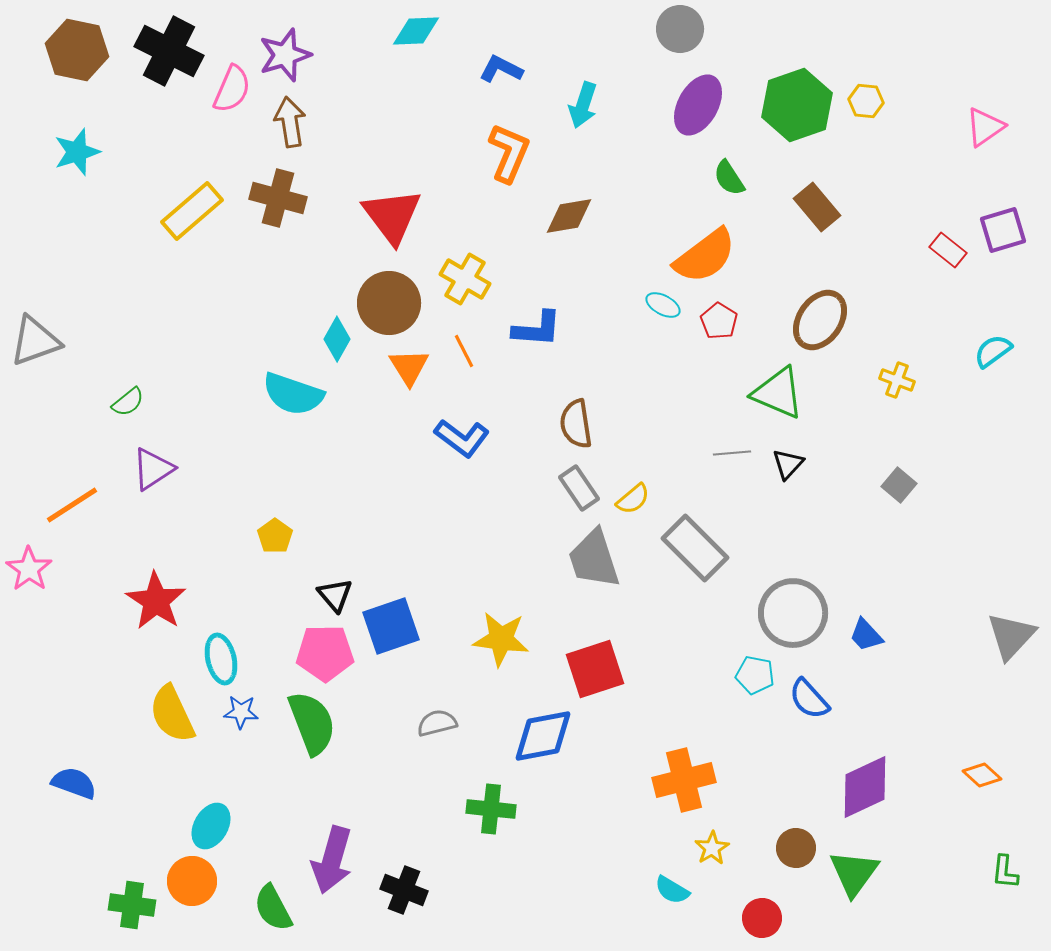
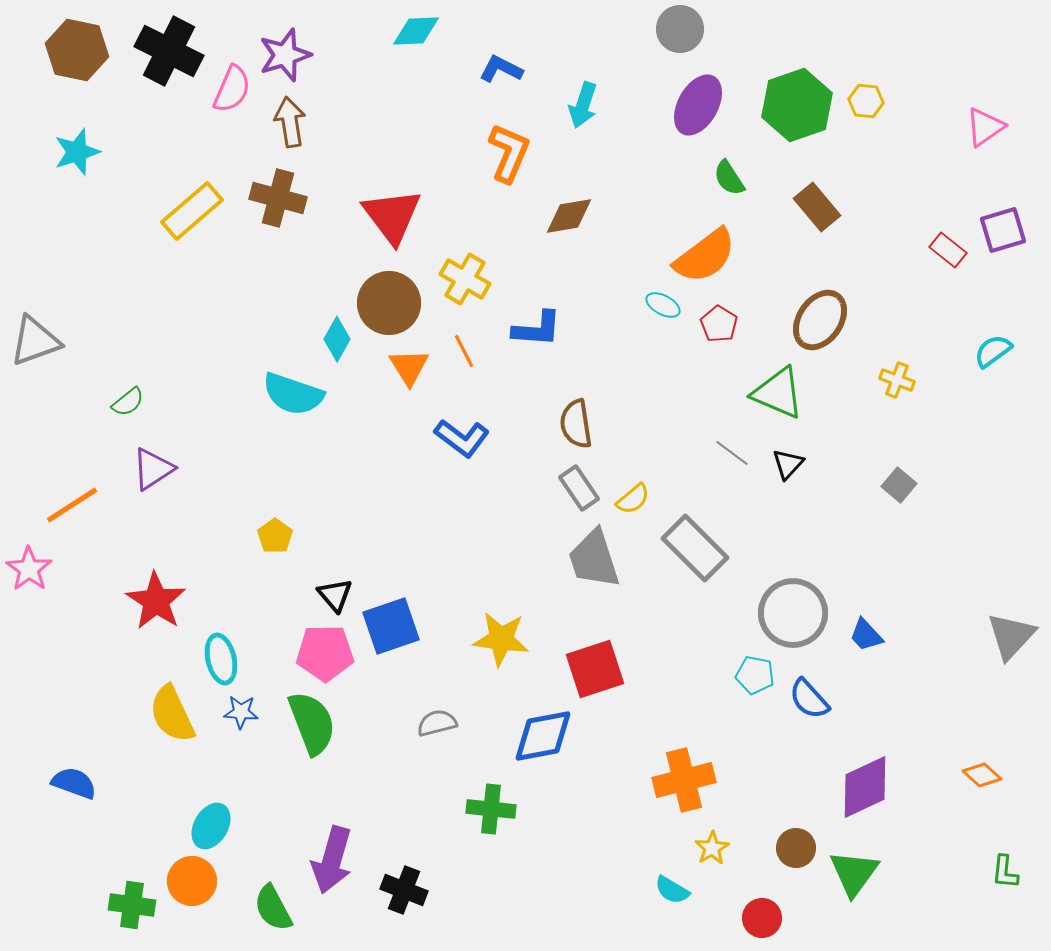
red pentagon at (719, 321): moved 3 px down
gray line at (732, 453): rotated 42 degrees clockwise
